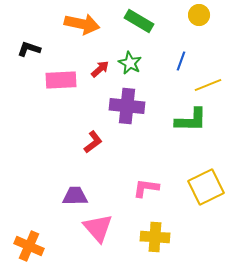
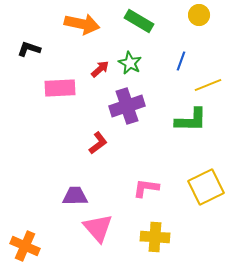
pink rectangle: moved 1 px left, 8 px down
purple cross: rotated 24 degrees counterclockwise
red L-shape: moved 5 px right, 1 px down
orange cross: moved 4 px left
